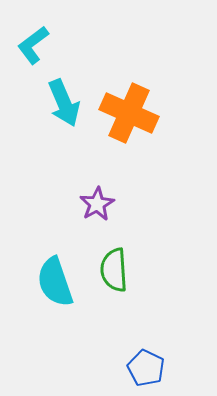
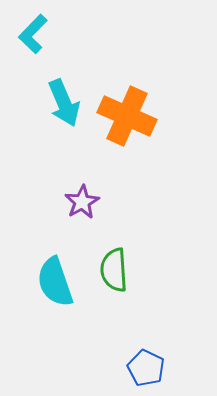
cyan L-shape: moved 11 px up; rotated 9 degrees counterclockwise
orange cross: moved 2 px left, 3 px down
purple star: moved 15 px left, 2 px up
